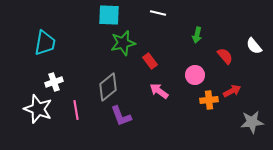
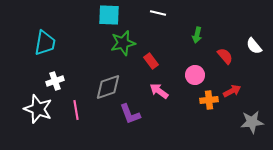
red rectangle: moved 1 px right
white cross: moved 1 px right, 1 px up
gray diamond: rotated 20 degrees clockwise
purple L-shape: moved 9 px right, 2 px up
